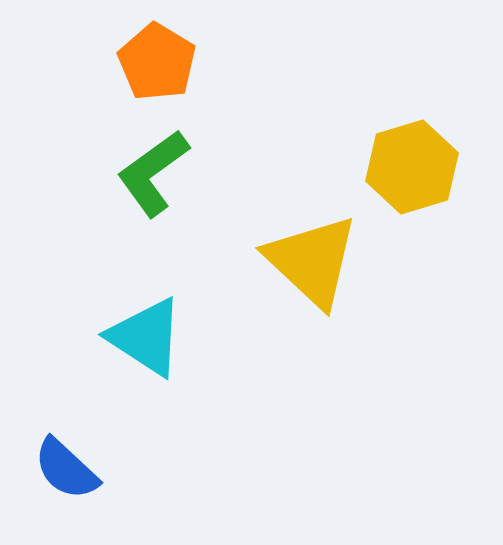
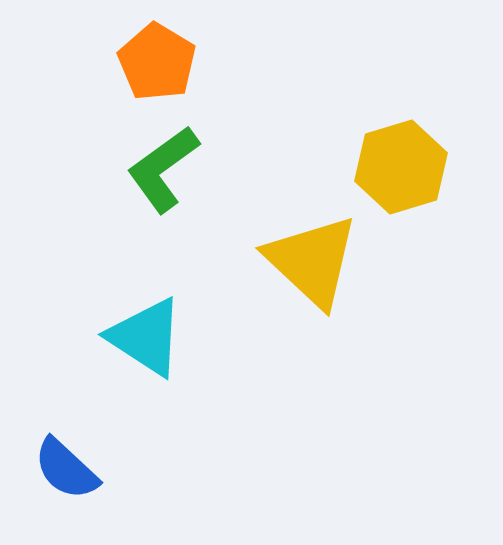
yellow hexagon: moved 11 px left
green L-shape: moved 10 px right, 4 px up
